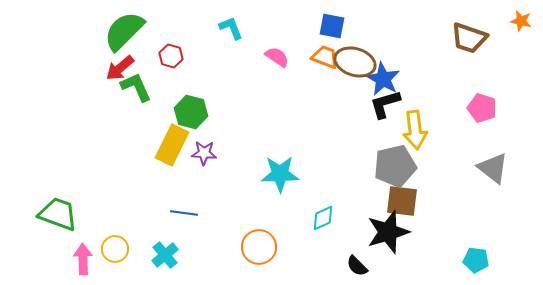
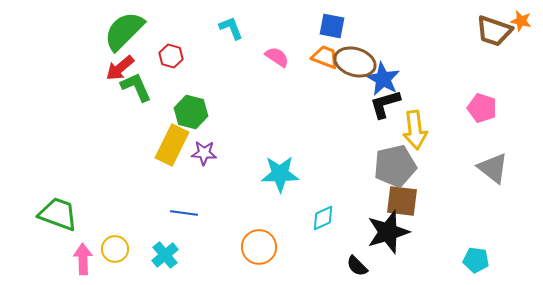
brown trapezoid: moved 25 px right, 7 px up
